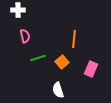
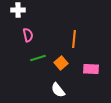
pink semicircle: moved 3 px right, 1 px up
orange square: moved 1 px left, 1 px down
pink rectangle: rotated 70 degrees clockwise
white semicircle: rotated 21 degrees counterclockwise
